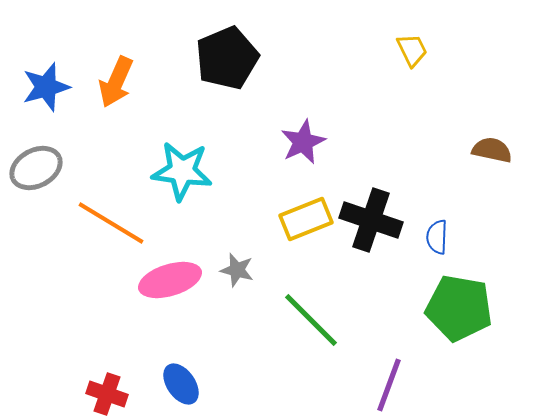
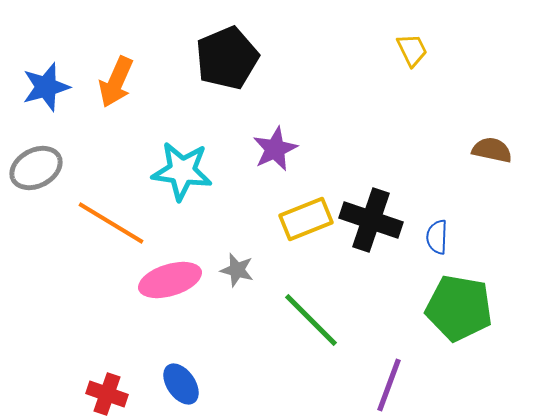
purple star: moved 28 px left, 7 px down
